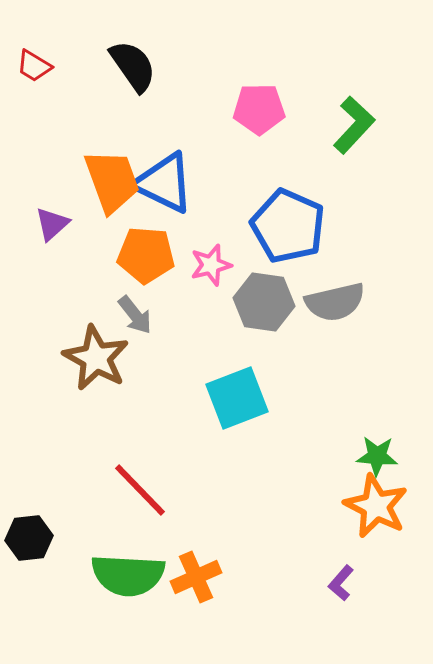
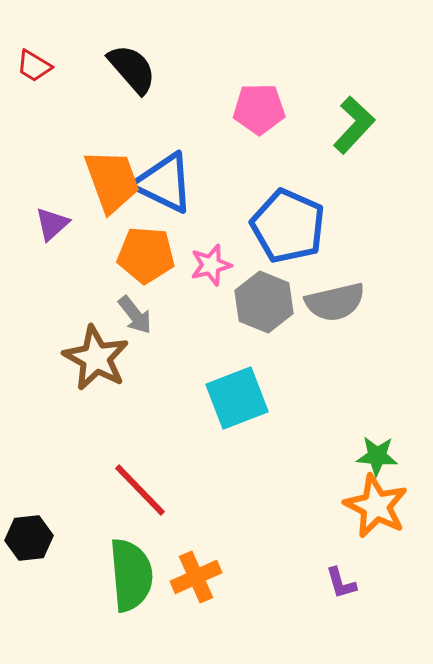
black semicircle: moved 1 px left, 3 px down; rotated 6 degrees counterclockwise
gray hexagon: rotated 14 degrees clockwise
green semicircle: moved 3 px right; rotated 98 degrees counterclockwise
purple L-shape: rotated 57 degrees counterclockwise
